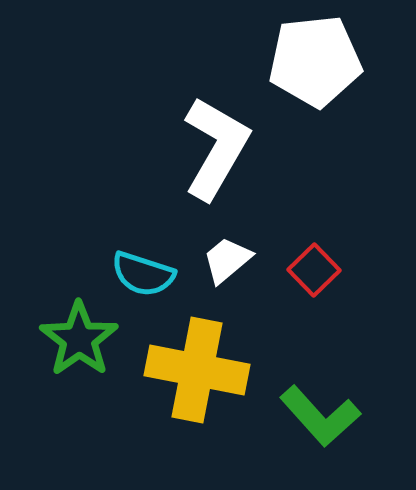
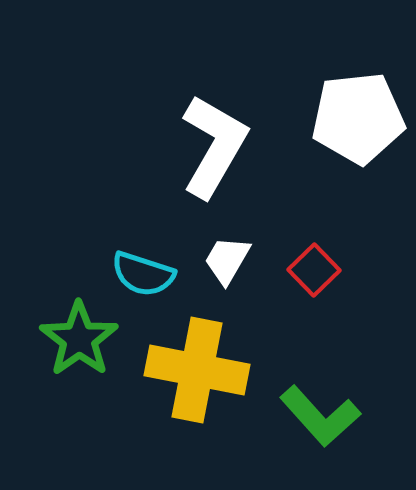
white pentagon: moved 43 px right, 57 px down
white L-shape: moved 2 px left, 2 px up
white trapezoid: rotated 20 degrees counterclockwise
